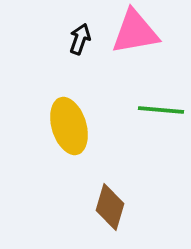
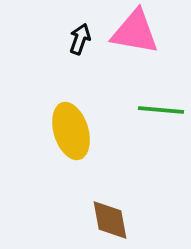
pink triangle: rotated 20 degrees clockwise
yellow ellipse: moved 2 px right, 5 px down
brown diamond: moved 13 px down; rotated 27 degrees counterclockwise
